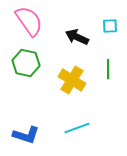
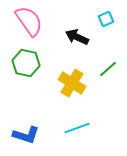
cyan square: moved 4 px left, 7 px up; rotated 21 degrees counterclockwise
green line: rotated 48 degrees clockwise
yellow cross: moved 3 px down
